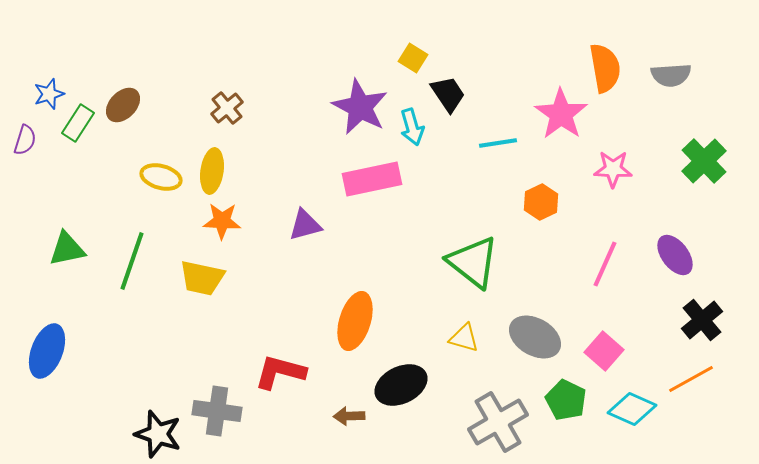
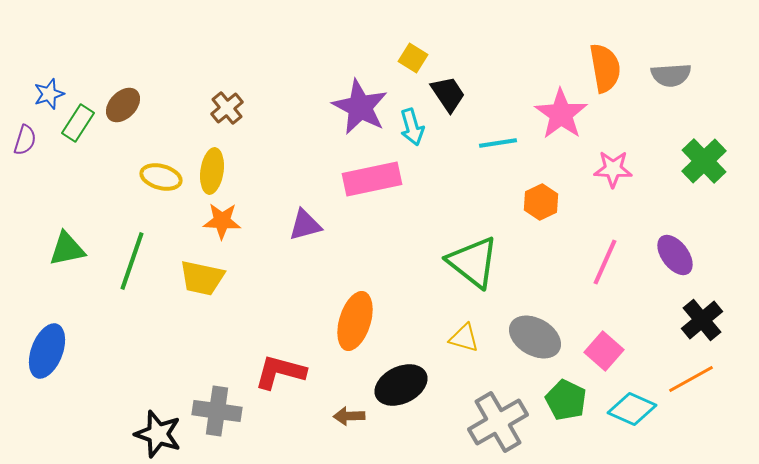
pink line at (605, 264): moved 2 px up
